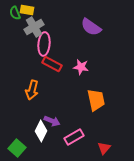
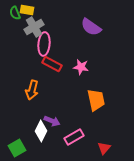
green square: rotated 18 degrees clockwise
